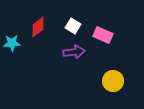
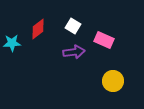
red diamond: moved 2 px down
pink rectangle: moved 1 px right, 5 px down
